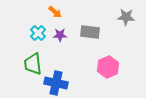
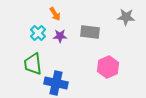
orange arrow: moved 2 px down; rotated 16 degrees clockwise
purple star: moved 1 px down
